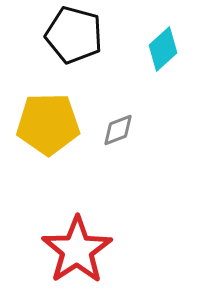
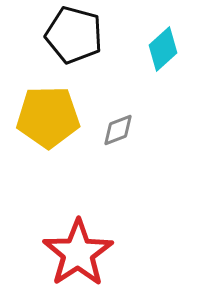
yellow pentagon: moved 7 px up
red star: moved 1 px right, 3 px down
